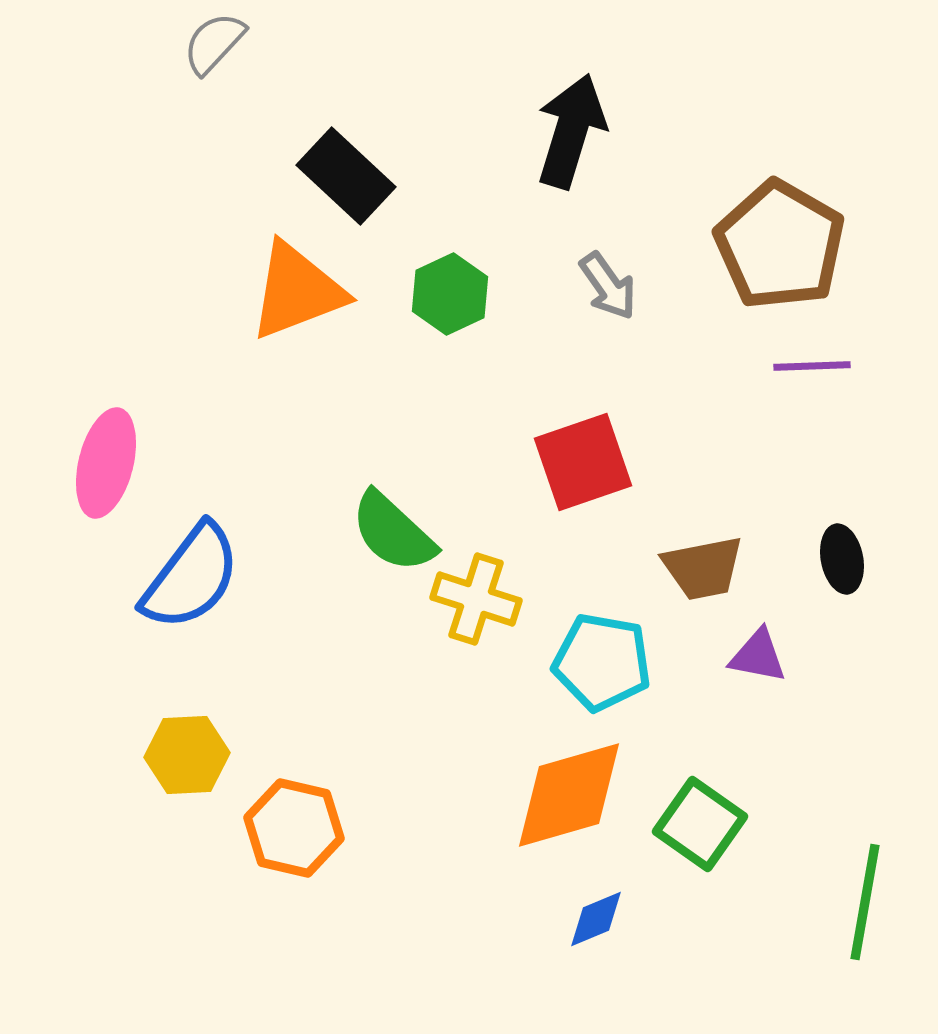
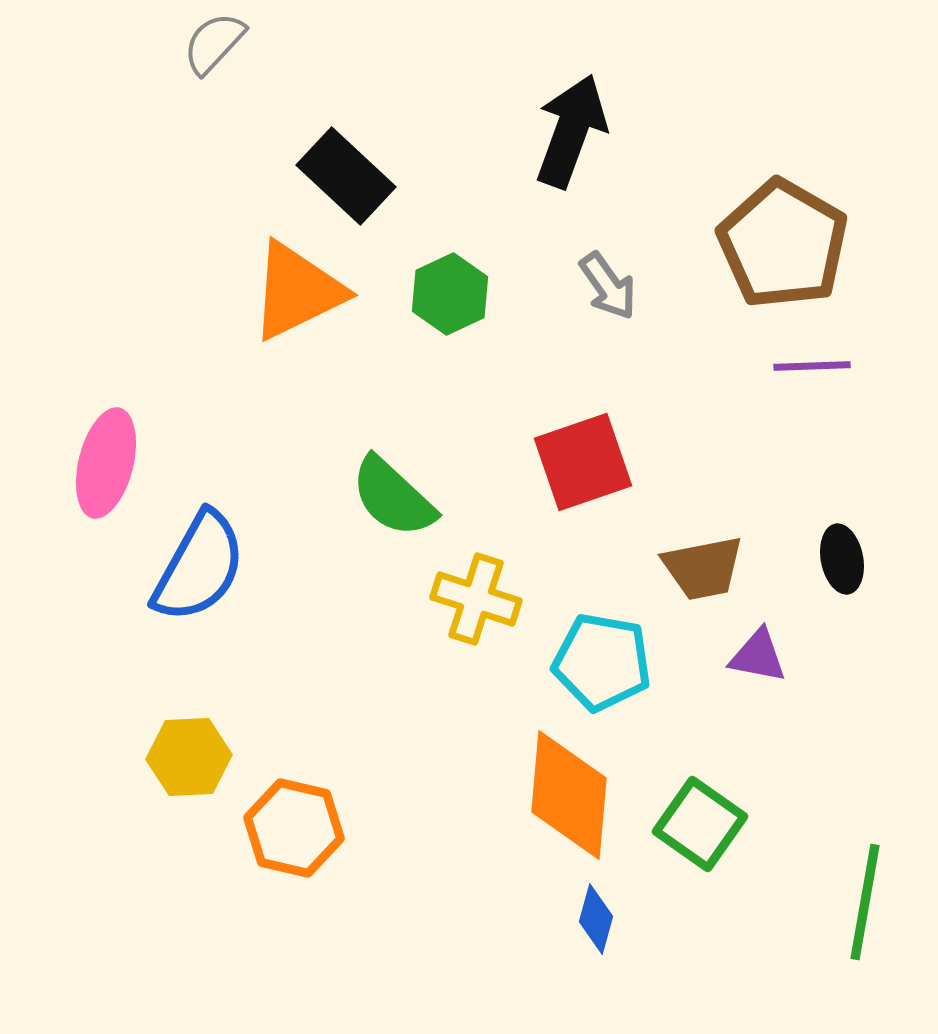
black arrow: rotated 3 degrees clockwise
brown pentagon: moved 3 px right, 1 px up
orange triangle: rotated 5 degrees counterclockwise
green semicircle: moved 35 px up
blue semicircle: moved 8 px right, 10 px up; rotated 8 degrees counterclockwise
yellow hexagon: moved 2 px right, 2 px down
orange diamond: rotated 69 degrees counterclockwise
blue diamond: rotated 52 degrees counterclockwise
